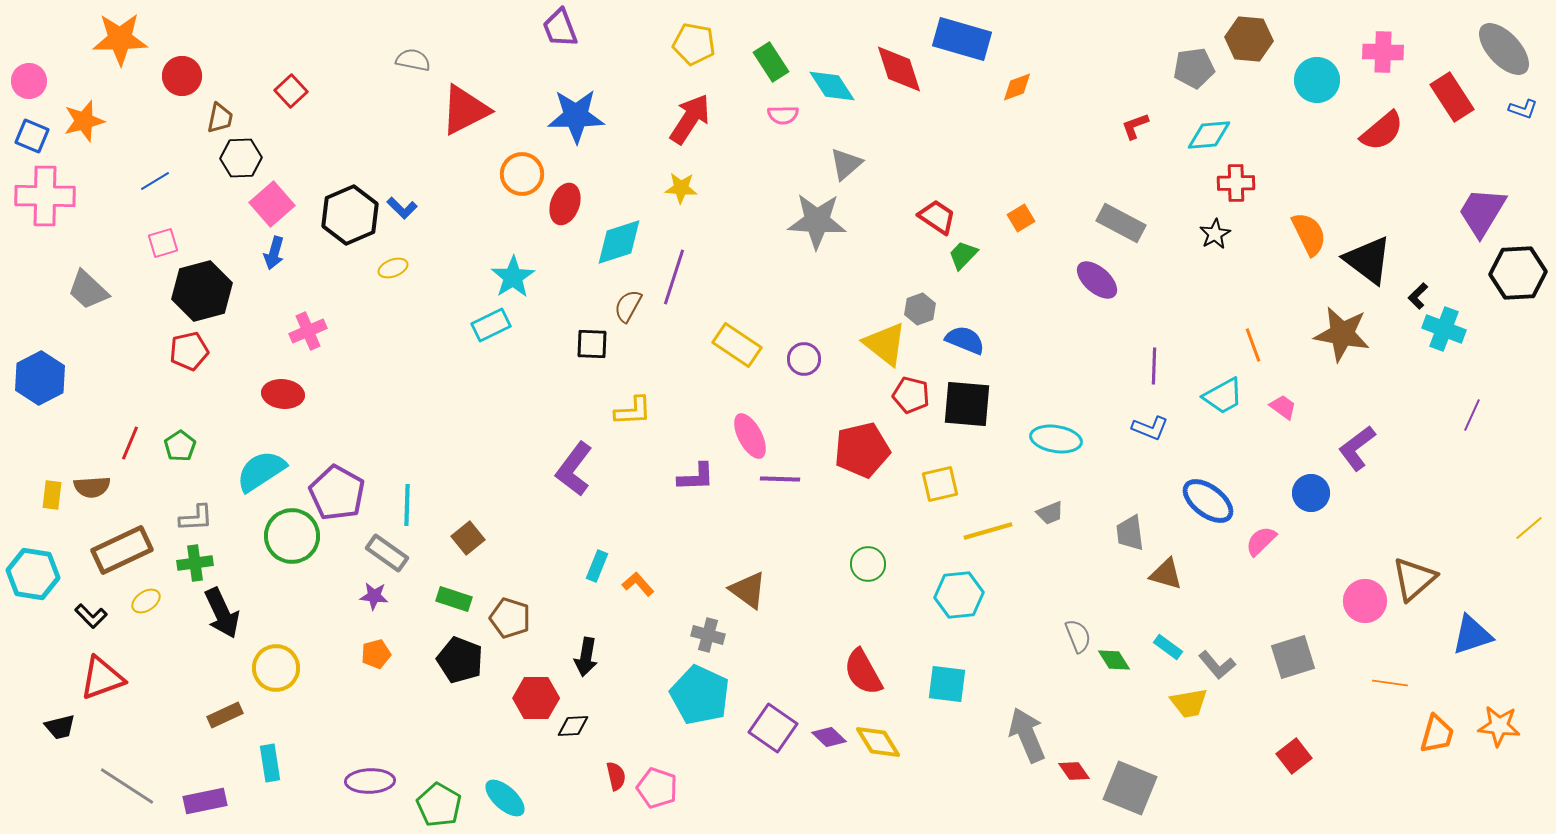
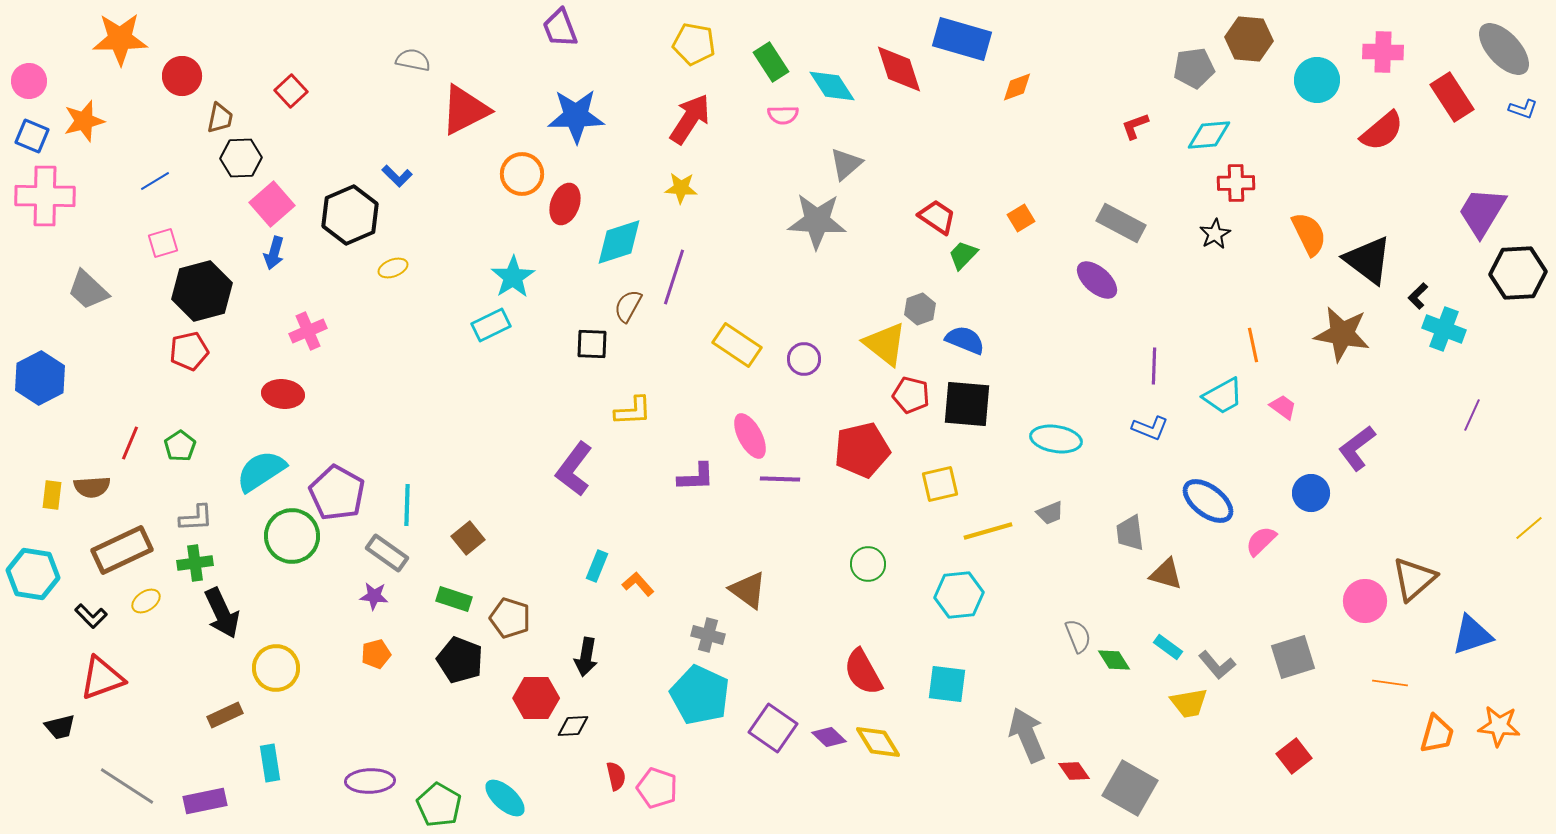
blue L-shape at (402, 208): moved 5 px left, 32 px up
orange line at (1253, 345): rotated 8 degrees clockwise
gray square at (1130, 788): rotated 8 degrees clockwise
